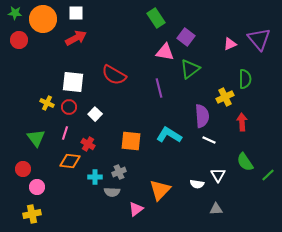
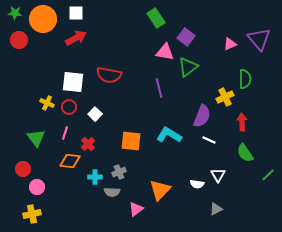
green triangle at (190, 69): moved 2 px left, 2 px up
red semicircle at (114, 75): moved 5 px left; rotated 20 degrees counterclockwise
purple semicircle at (202, 116): rotated 25 degrees clockwise
red cross at (88, 144): rotated 16 degrees clockwise
green semicircle at (245, 162): moved 9 px up
gray triangle at (216, 209): rotated 24 degrees counterclockwise
